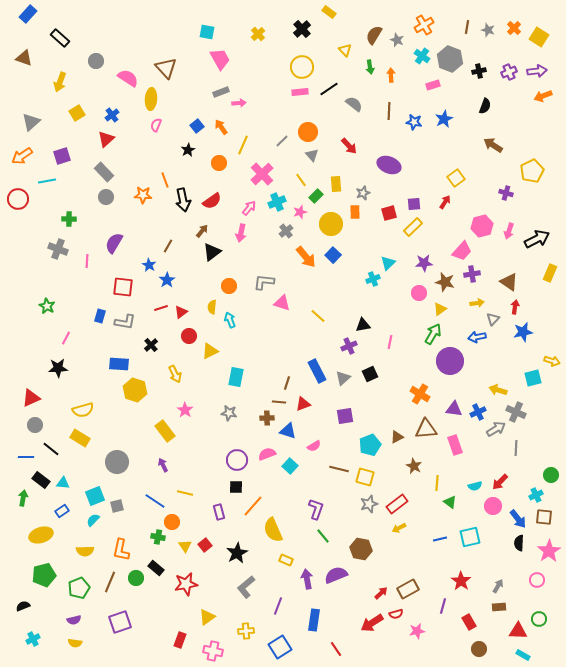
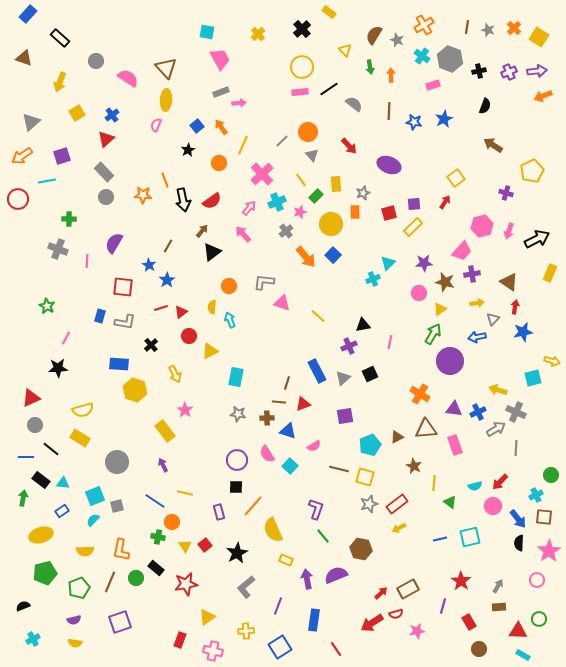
yellow ellipse at (151, 99): moved 15 px right, 1 px down
pink arrow at (241, 233): moved 2 px right, 1 px down; rotated 126 degrees clockwise
gray star at (229, 413): moved 9 px right, 1 px down
pink semicircle at (267, 454): rotated 102 degrees counterclockwise
yellow line at (437, 483): moved 3 px left
green pentagon at (44, 575): moved 1 px right, 2 px up
